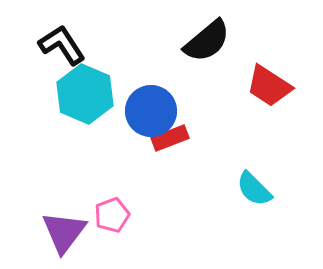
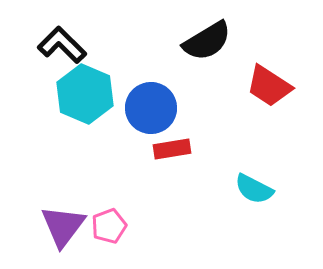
black semicircle: rotated 9 degrees clockwise
black L-shape: rotated 12 degrees counterclockwise
blue circle: moved 3 px up
red rectangle: moved 2 px right, 11 px down; rotated 12 degrees clockwise
cyan semicircle: rotated 18 degrees counterclockwise
pink pentagon: moved 3 px left, 11 px down
purple triangle: moved 1 px left, 6 px up
